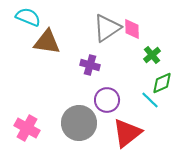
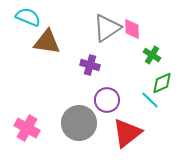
green cross: rotated 18 degrees counterclockwise
